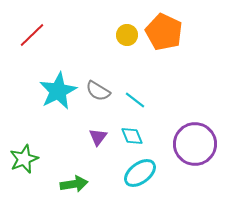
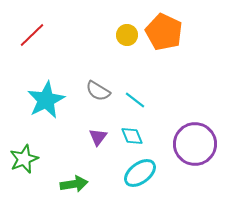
cyan star: moved 12 px left, 9 px down
